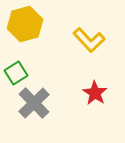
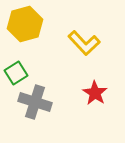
yellow L-shape: moved 5 px left, 3 px down
gray cross: moved 1 px right, 1 px up; rotated 28 degrees counterclockwise
